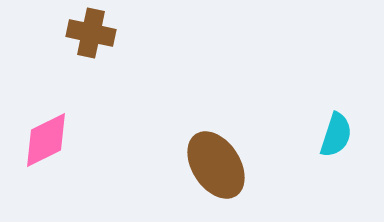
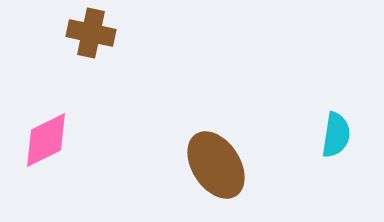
cyan semicircle: rotated 9 degrees counterclockwise
